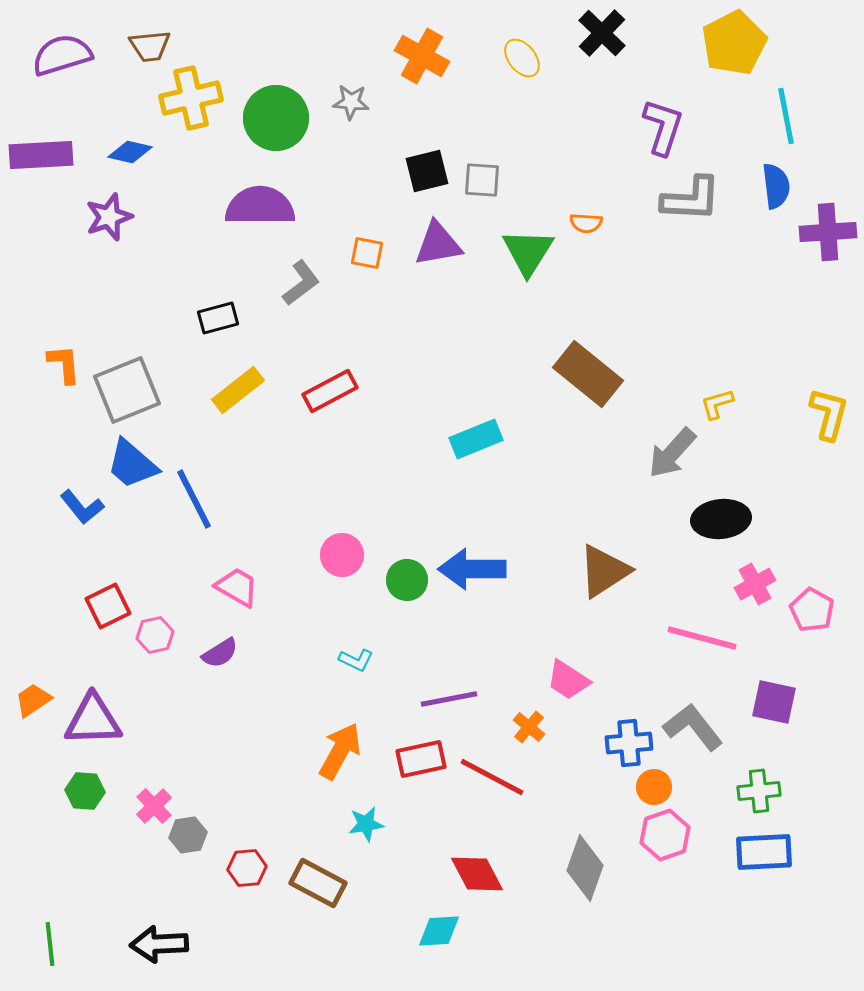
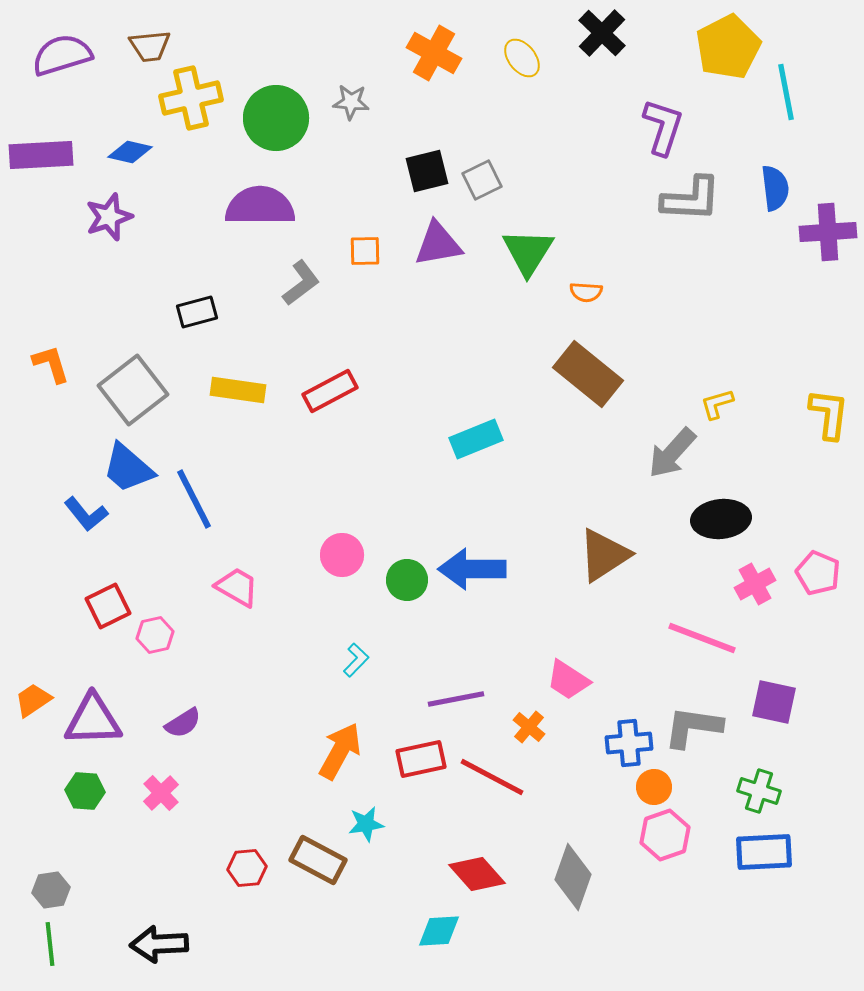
yellow pentagon at (734, 43): moved 6 px left, 4 px down
orange cross at (422, 56): moved 12 px right, 3 px up
cyan line at (786, 116): moved 24 px up
gray square at (482, 180): rotated 30 degrees counterclockwise
blue semicircle at (776, 186): moved 1 px left, 2 px down
orange semicircle at (586, 223): moved 69 px down
orange square at (367, 253): moved 2 px left, 2 px up; rotated 12 degrees counterclockwise
black rectangle at (218, 318): moved 21 px left, 6 px up
orange L-shape at (64, 364): moved 13 px left; rotated 12 degrees counterclockwise
gray square at (127, 390): moved 6 px right; rotated 16 degrees counterclockwise
yellow rectangle at (238, 390): rotated 46 degrees clockwise
yellow L-shape at (829, 414): rotated 8 degrees counterclockwise
blue trapezoid at (132, 464): moved 4 px left, 4 px down
blue L-shape at (82, 507): moved 4 px right, 7 px down
brown triangle at (604, 571): moved 16 px up
pink pentagon at (812, 610): moved 6 px right, 37 px up; rotated 6 degrees counterclockwise
pink line at (702, 638): rotated 6 degrees clockwise
purple semicircle at (220, 653): moved 37 px left, 70 px down
cyan L-shape at (356, 660): rotated 72 degrees counterclockwise
purple line at (449, 699): moved 7 px right
gray L-shape at (693, 727): rotated 44 degrees counterclockwise
green cross at (759, 791): rotated 24 degrees clockwise
pink cross at (154, 806): moved 7 px right, 13 px up
gray hexagon at (188, 835): moved 137 px left, 55 px down
gray diamond at (585, 868): moved 12 px left, 9 px down
red diamond at (477, 874): rotated 14 degrees counterclockwise
brown rectangle at (318, 883): moved 23 px up
